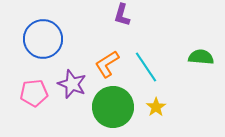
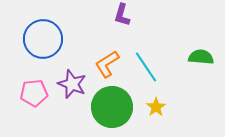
green circle: moved 1 px left
